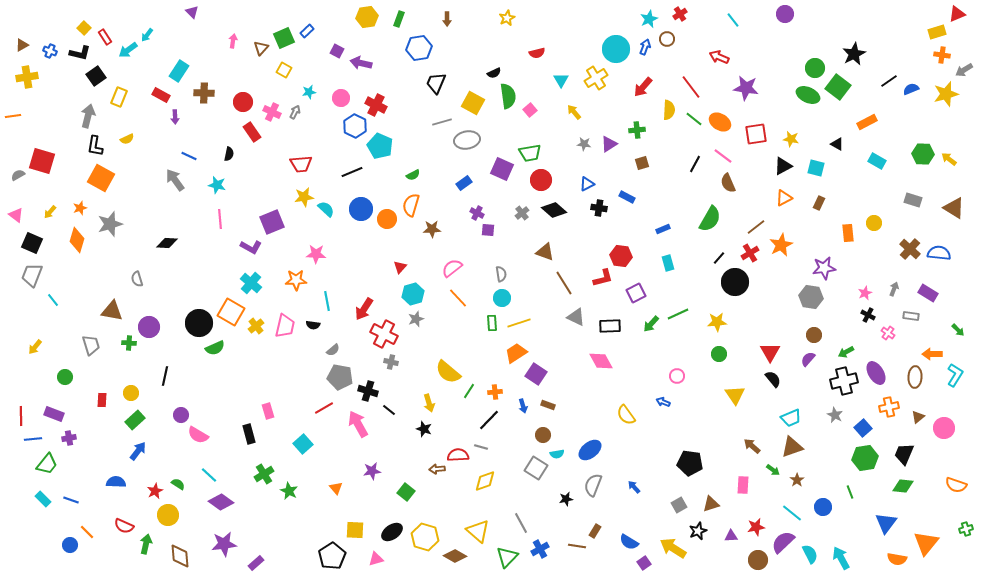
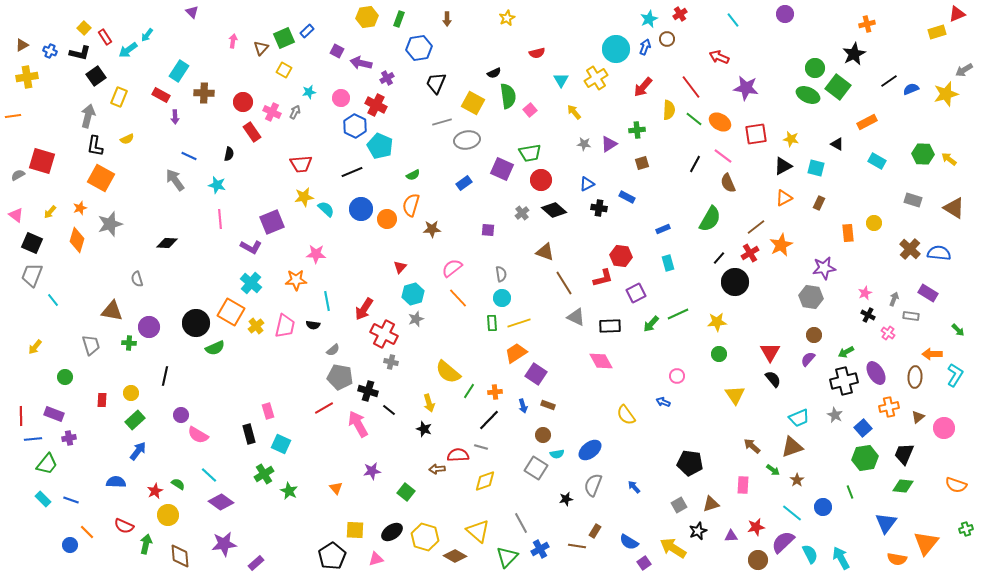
orange cross at (942, 55): moved 75 px left, 31 px up; rotated 21 degrees counterclockwise
purple cross at (477, 213): moved 90 px left, 135 px up; rotated 32 degrees clockwise
gray arrow at (894, 289): moved 10 px down
black circle at (199, 323): moved 3 px left
cyan trapezoid at (791, 418): moved 8 px right
cyan square at (303, 444): moved 22 px left; rotated 24 degrees counterclockwise
